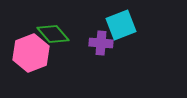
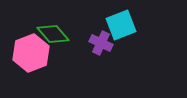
purple cross: rotated 20 degrees clockwise
